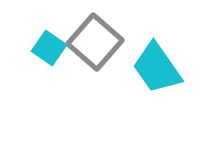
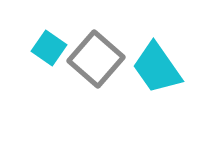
gray square: moved 1 px right, 17 px down
